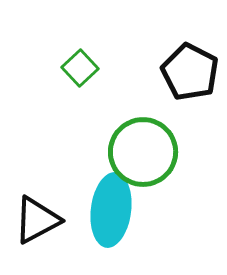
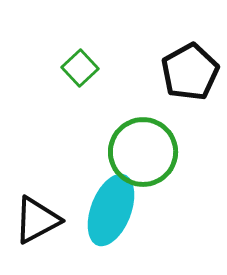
black pentagon: rotated 16 degrees clockwise
cyan ellipse: rotated 14 degrees clockwise
